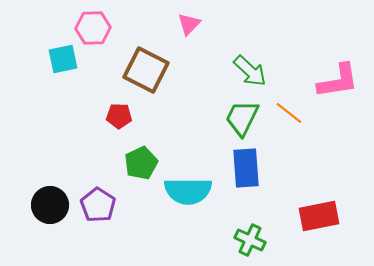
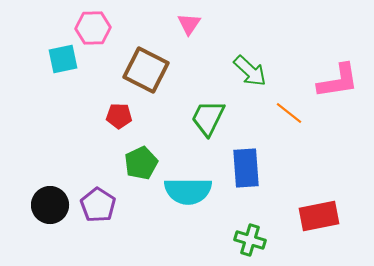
pink triangle: rotated 10 degrees counterclockwise
green trapezoid: moved 34 px left
green cross: rotated 8 degrees counterclockwise
